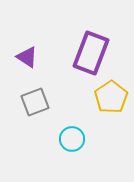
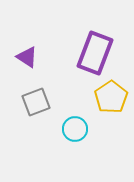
purple rectangle: moved 4 px right
gray square: moved 1 px right
cyan circle: moved 3 px right, 10 px up
